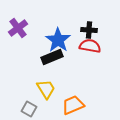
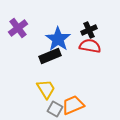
black cross: rotated 28 degrees counterclockwise
blue star: moved 1 px up
black rectangle: moved 2 px left, 1 px up
gray square: moved 26 px right
